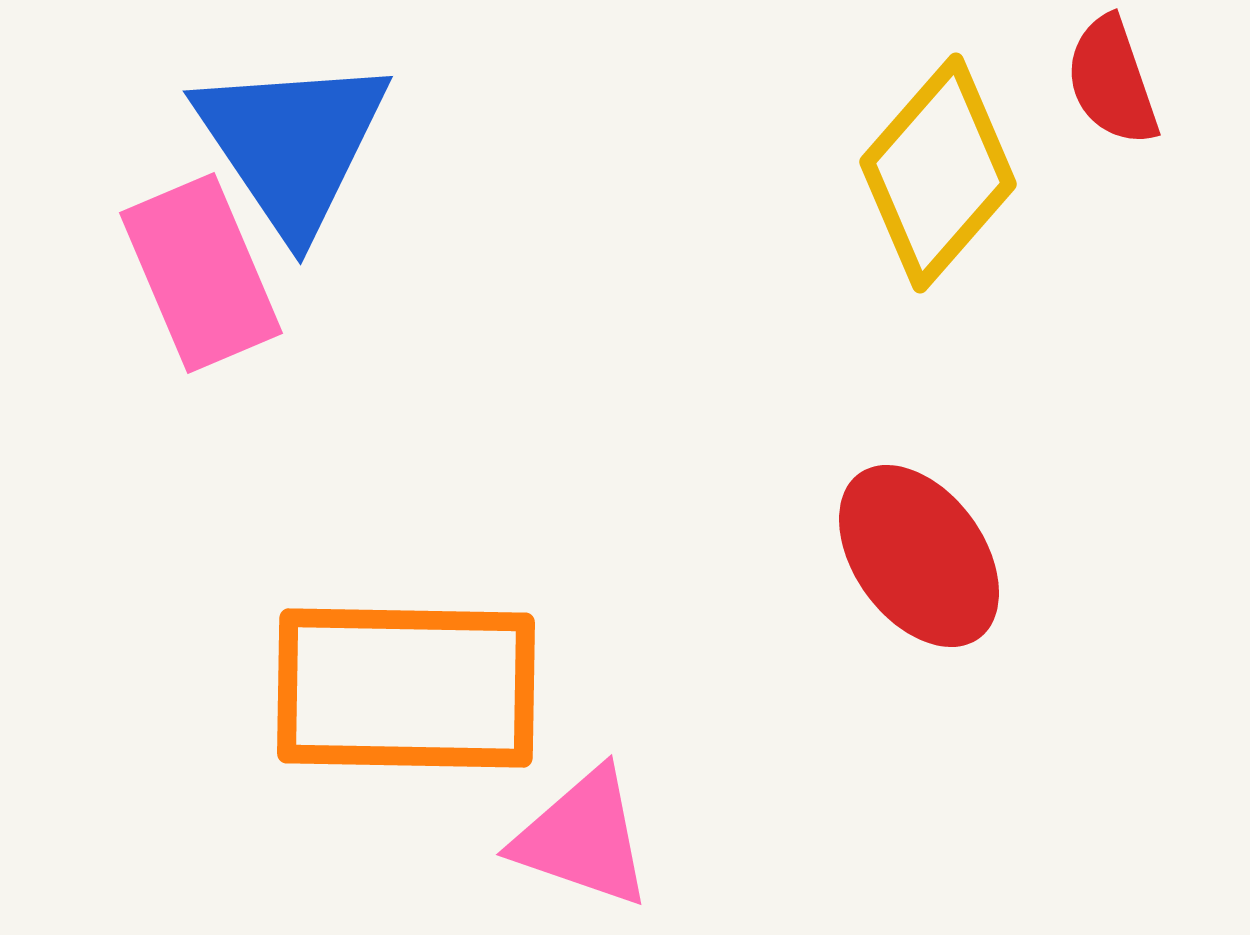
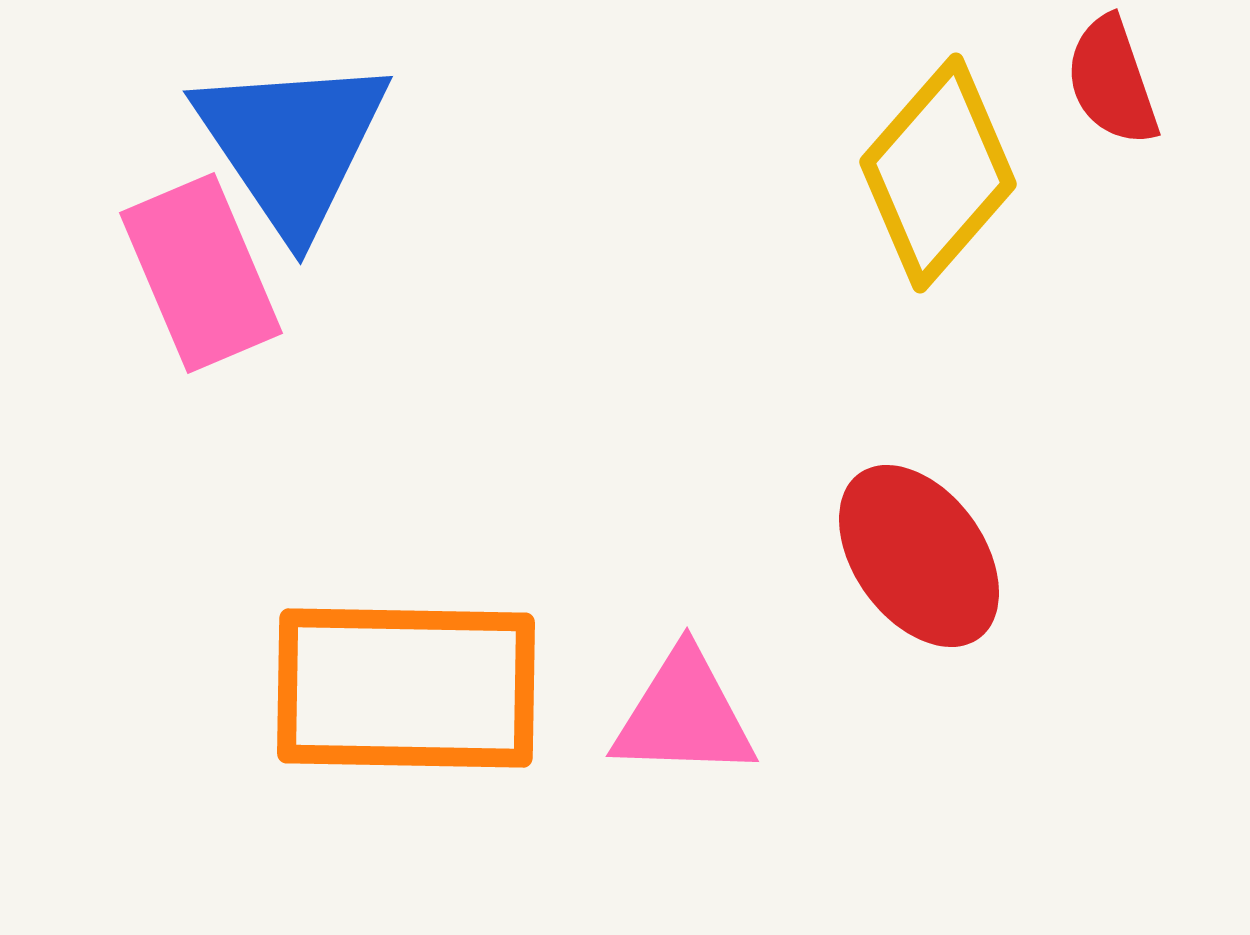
pink triangle: moved 101 px right, 123 px up; rotated 17 degrees counterclockwise
